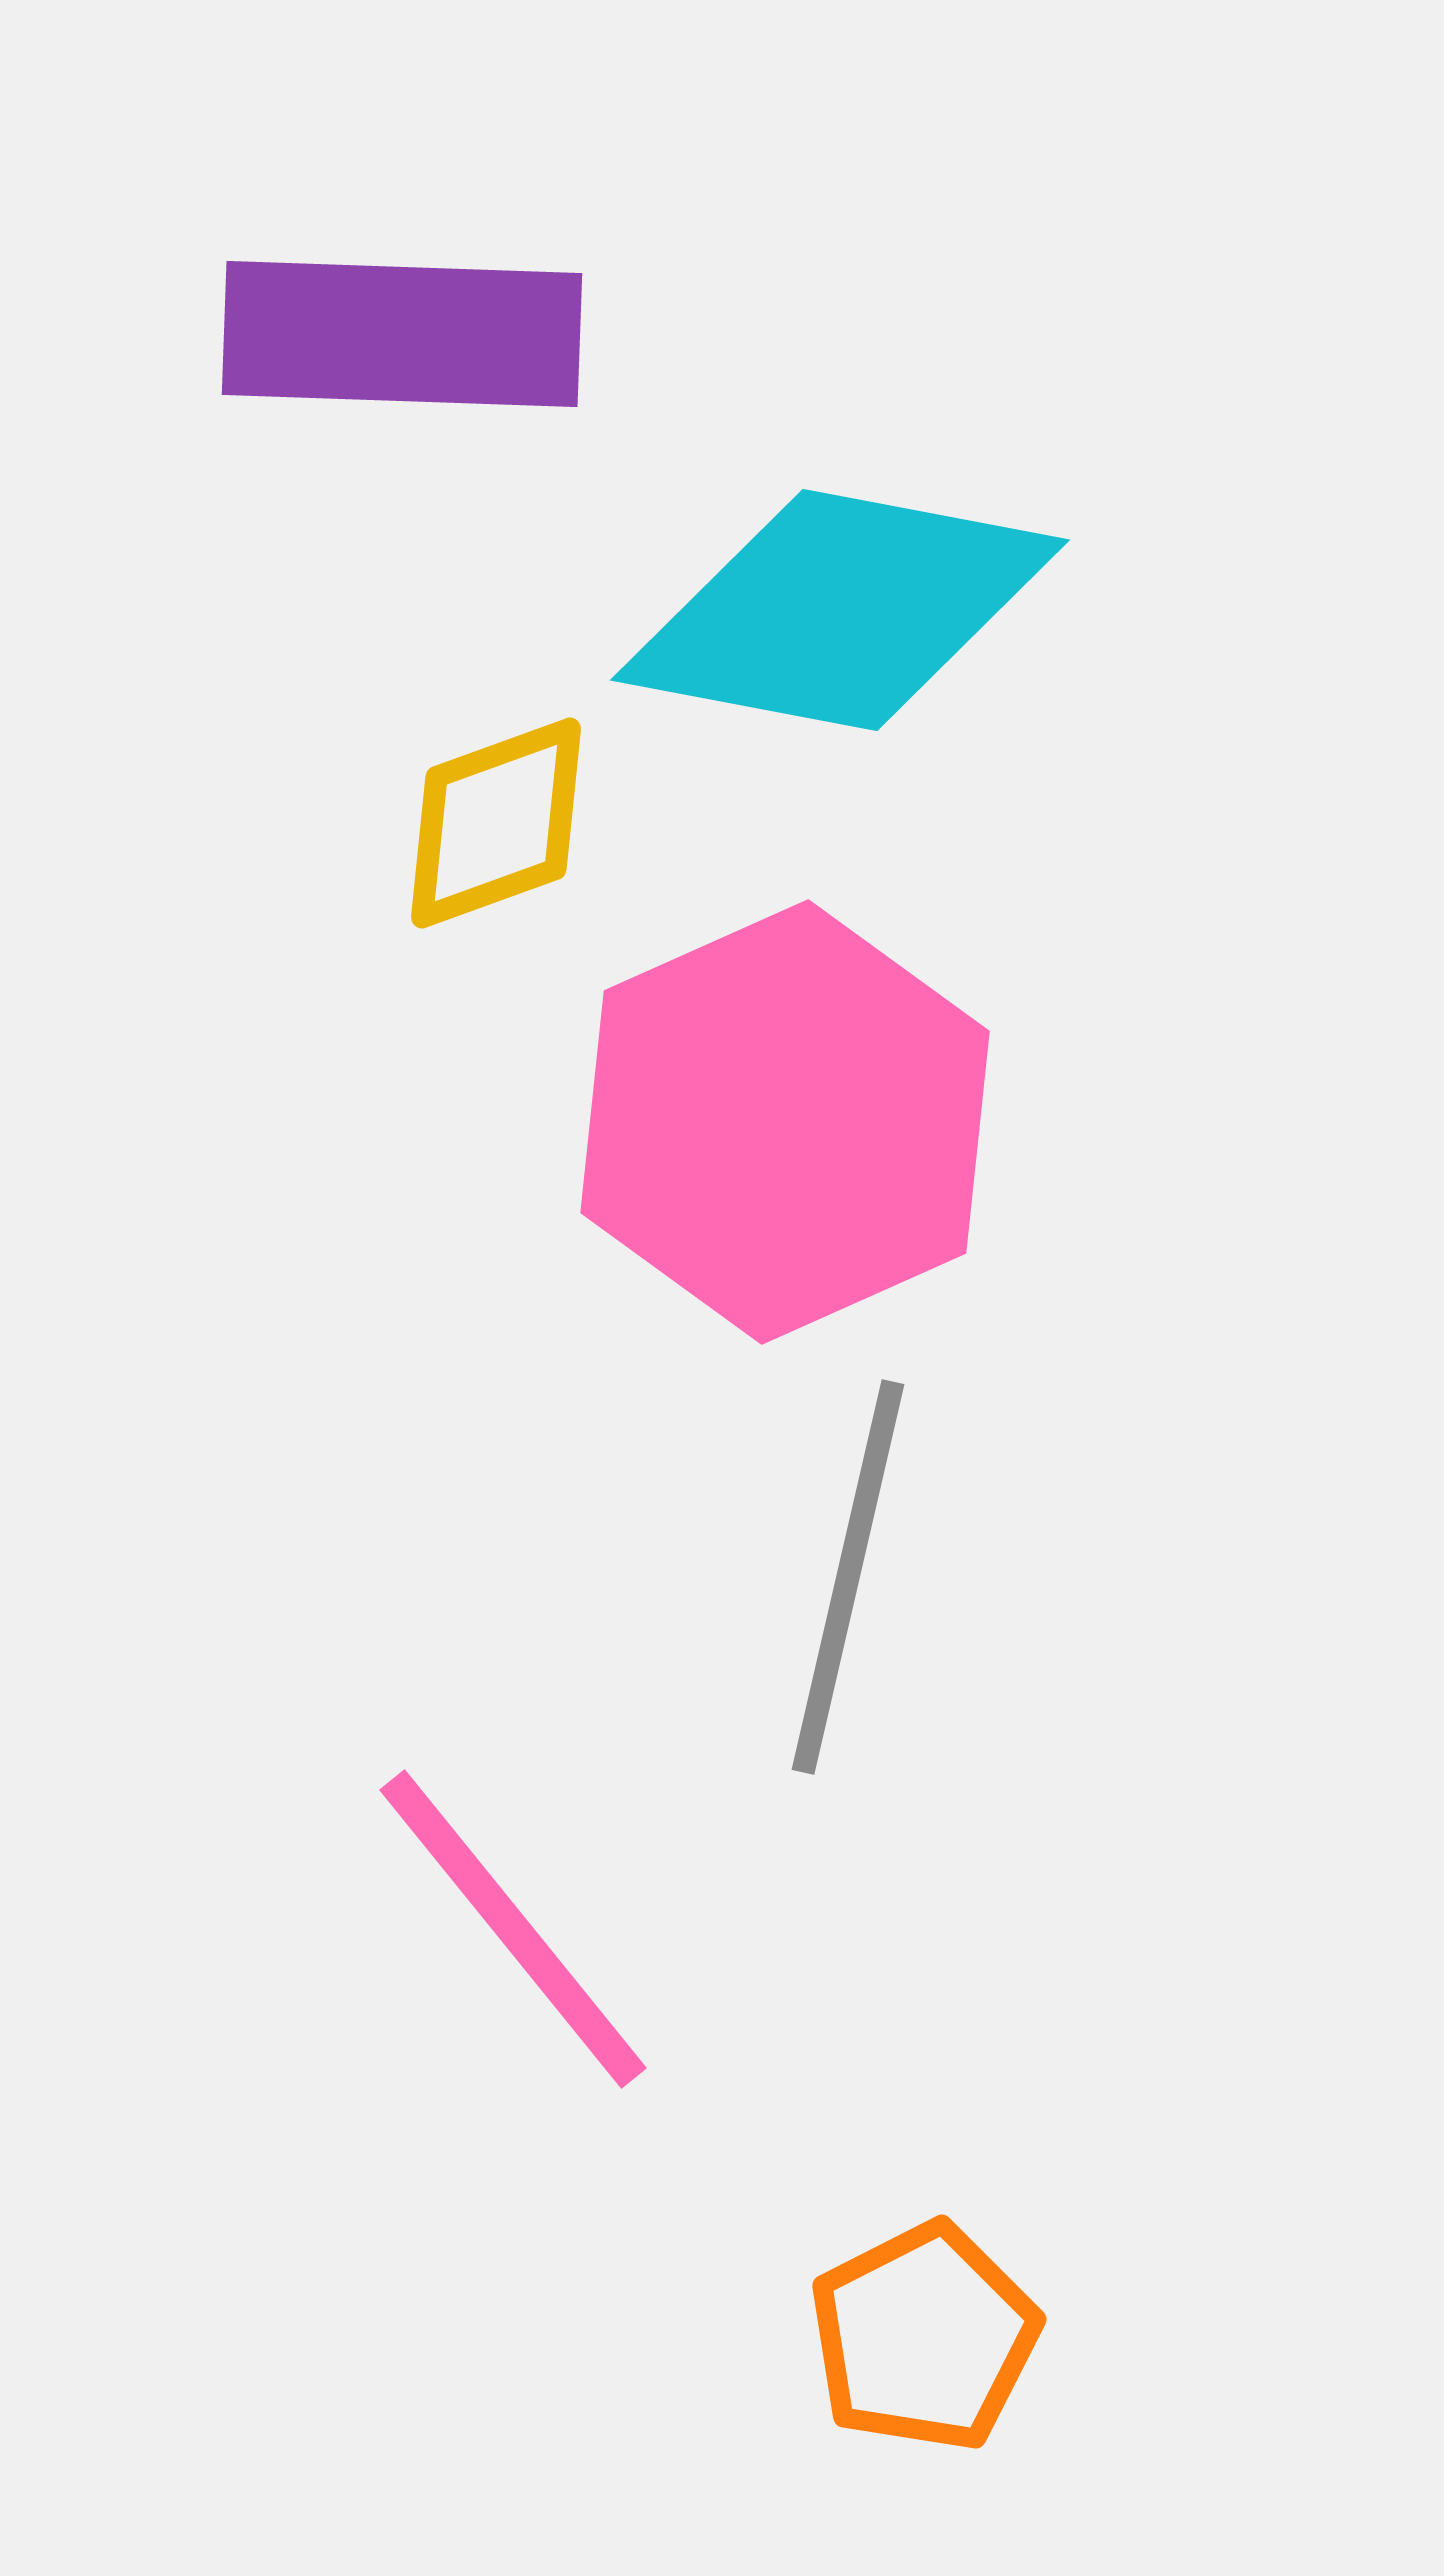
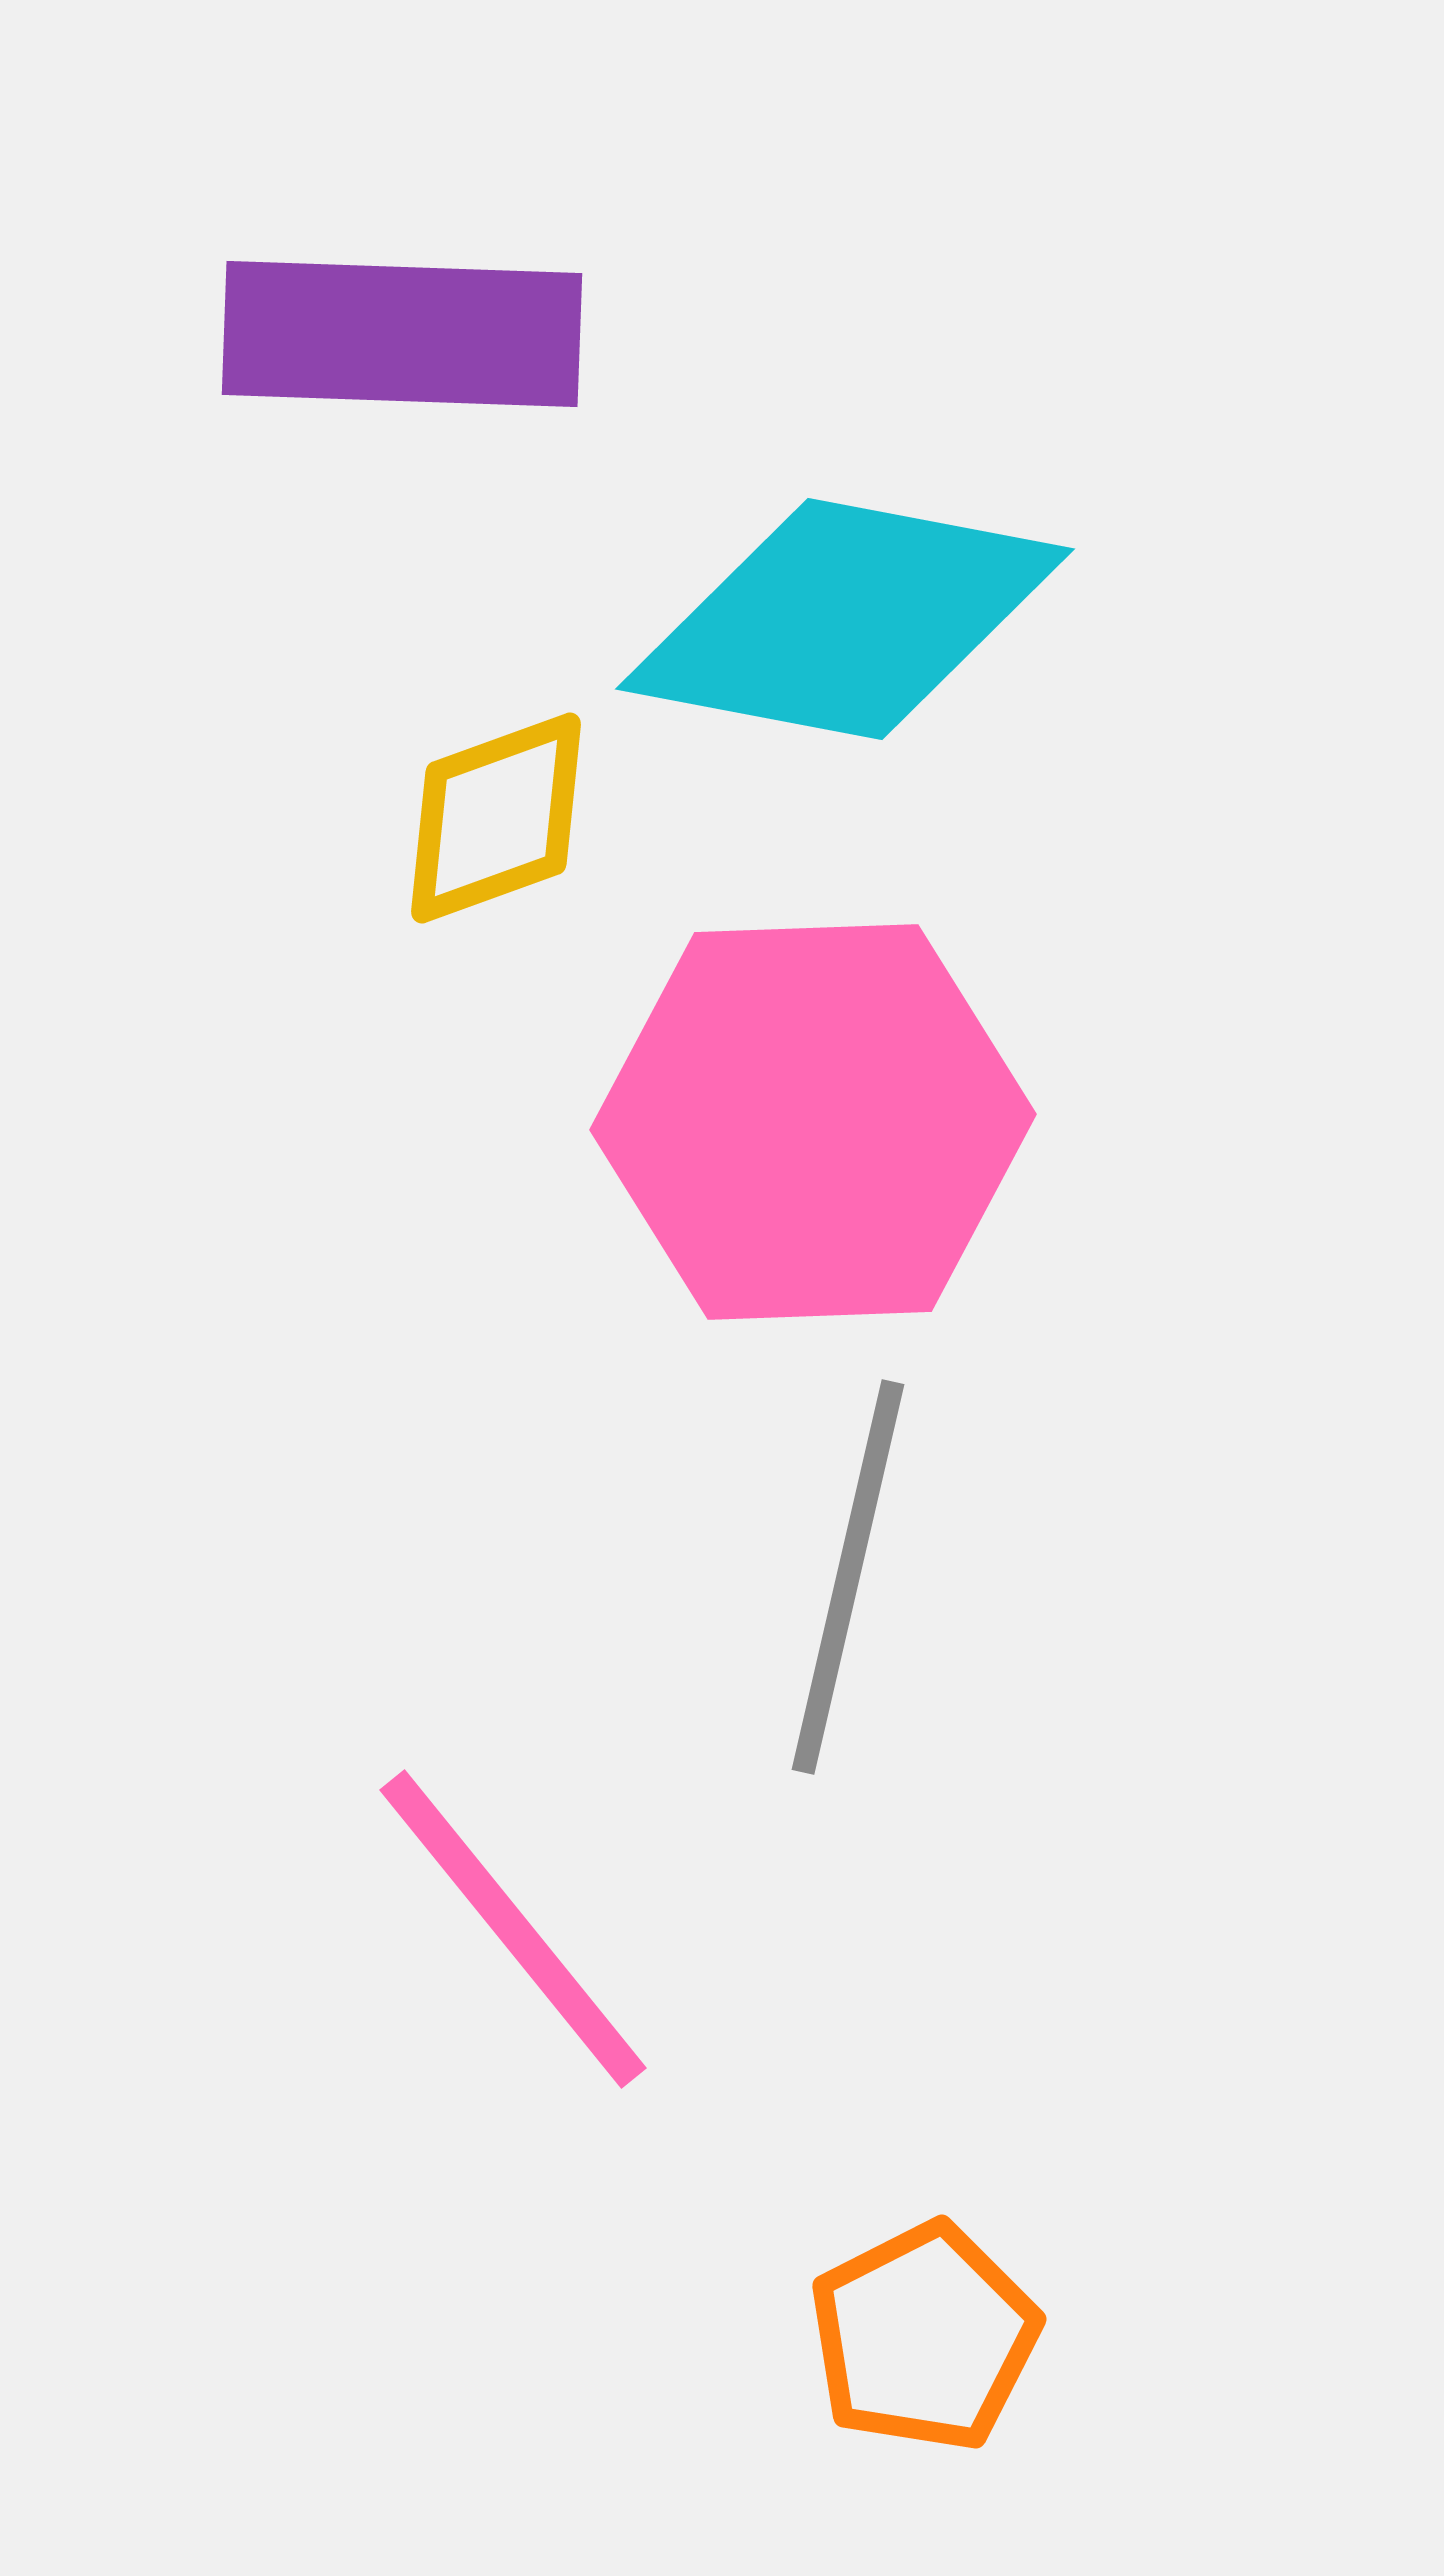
cyan diamond: moved 5 px right, 9 px down
yellow diamond: moved 5 px up
pink hexagon: moved 28 px right; rotated 22 degrees clockwise
